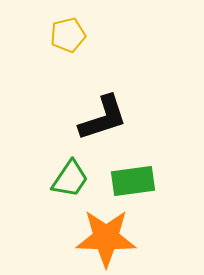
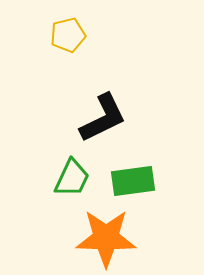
black L-shape: rotated 8 degrees counterclockwise
green trapezoid: moved 2 px right, 1 px up; rotated 9 degrees counterclockwise
